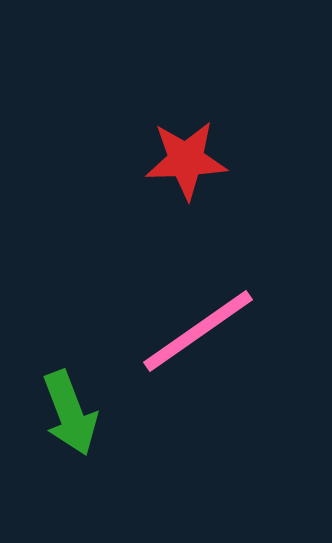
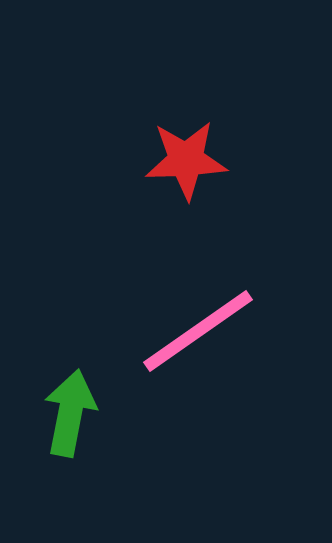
green arrow: rotated 148 degrees counterclockwise
